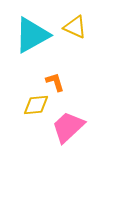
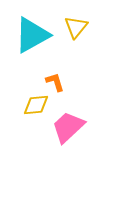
yellow triangle: moved 1 px right; rotated 45 degrees clockwise
